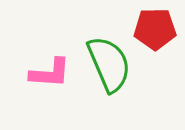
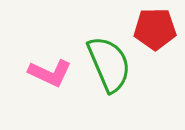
pink L-shape: rotated 21 degrees clockwise
